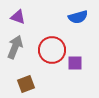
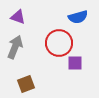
red circle: moved 7 px right, 7 px up
